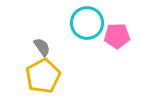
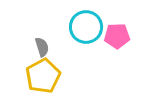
cyan circle: moved 1 px left, 4 px down
gray semicircle: rotated 18 degrees clockwise
